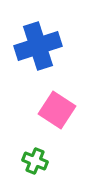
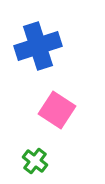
green cross: rotated 15 degrees clockwise
